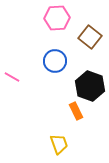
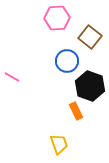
blue circle: moved 12 px right
